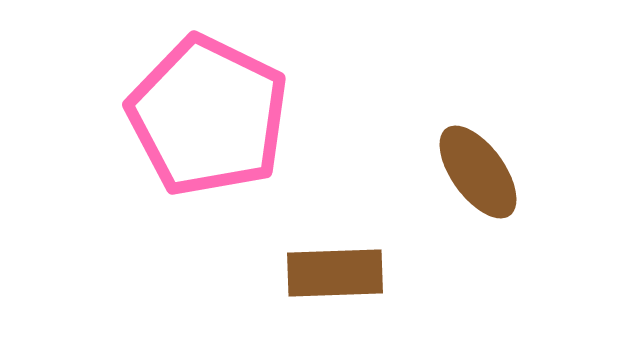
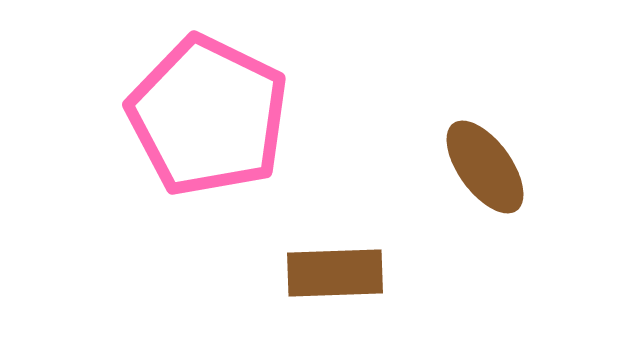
brown ellipse: moved 7 px right, 5 px up
